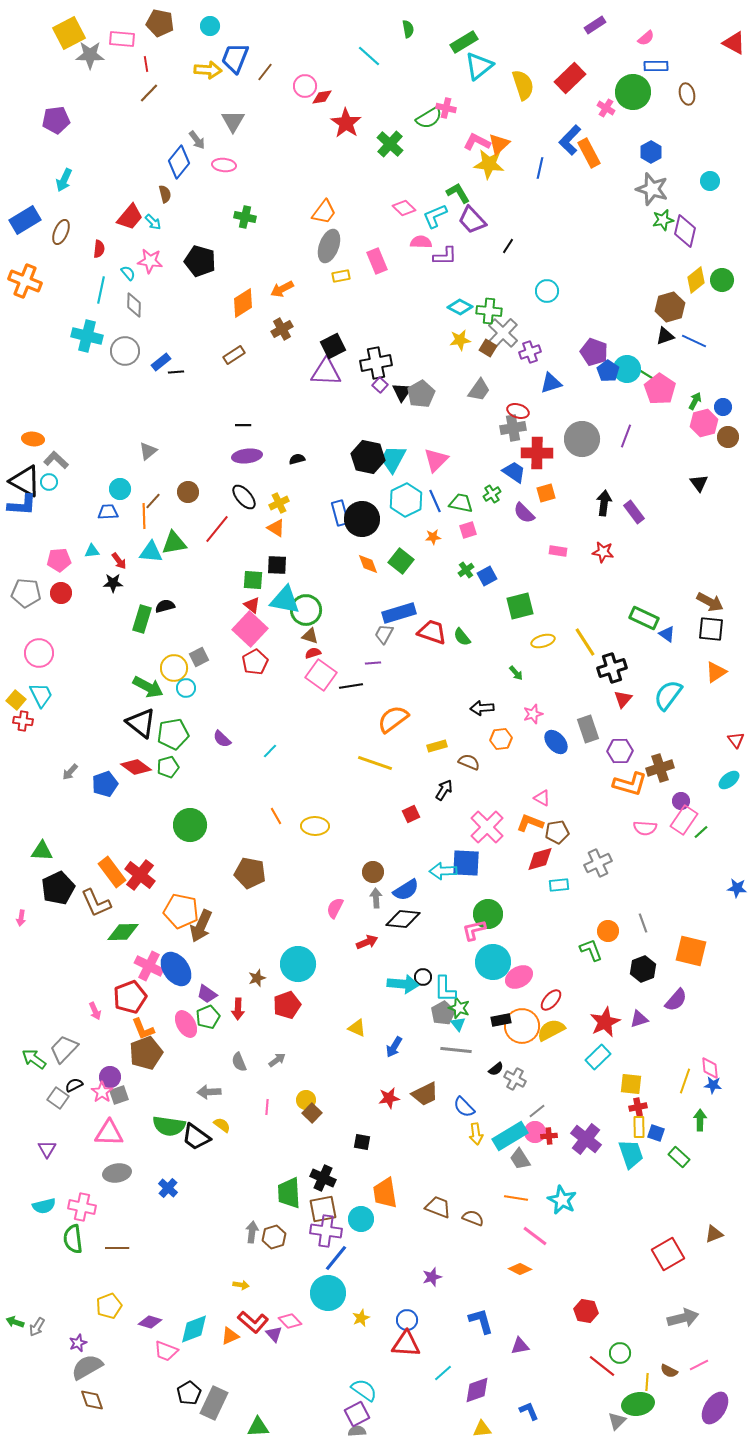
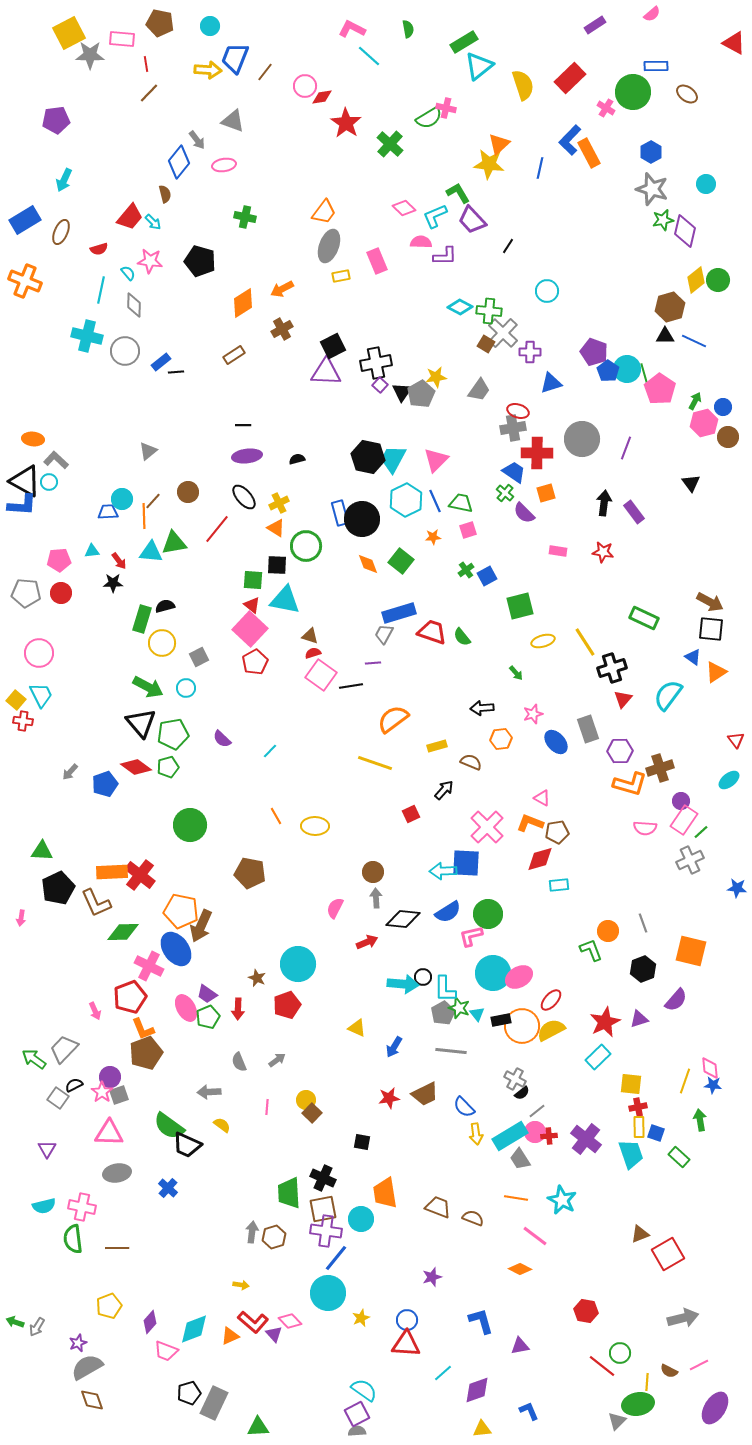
pink semicircle at (646, 38): moved 6 px right, 24 px up
brown ellipse at (687, 94): rotated 40 degrees counterclockwise
gray triangle at (233, 121): rotated 40 degrees counterclockwise
pink L-shape at (477, 142): moved 125 px left, 113 px up
pink ellipse at (224, 165): rotated 15 degrees counterclockwise
cyan circle at (710, 181): moved 4 px left, 3 px down
red semicircle at (99, 249): rotated 66 degrees clockwise
green circle at (722, 280): moved 4 px left
black triangle at (665, 336): rotated 18 degrees clockwise
yellow star at (460, 340): moved 24 px left, 37 px down
brown square at (488, 348): moved 2 px left, 4 px up
purple cross at (530, 352): rotated 20 degrees clockwise
green line at (644, 373): rotated 42 degrees clockwise
purple line at (626, 436): moved 12 px down
black triangle at (699, 483): moved 8 px left
cyan circle at (120, 489): moved 2 px right, 10 px down
green cross at (492, 494): moved 13 px right, 1 px up; rotated 18 degrees counterclockwise
green circle at (306, 610): moved 64 px up
blue triangle at (667, 634): moved 26 px right, 23 px down
yellow circle at (174, 668): moved 12 px left, 25 px up
black triangle at (141, 723): rotated 12 degrees clockwise
brown semicircle at (469, 762): moved 2 px right
black arrow at (444, 790): rotated 10 degrees clockwise
gray cross at (598, 863): moved 92 px right, 3 px up
orange rectangle at (112, 872): rotated 56 degrees counterclockwise
blue semicircle at (406, 890): moved 42 px right, 22 px down
pink L-shape at (474, 930): moved 3 px left, 6 px down
cyan circle at (493, 962): moved 11 px down
blue ellipse at (176, 969): moved 20 px up
brown star at (257, 978): rotated 30 degrees counterclockwise
pink ellipse at (186, 1024): moved 16 px up
cyan triangle at (458, 1024): moved 19 px right, 10 px up
gray line at (456, 1050): moved 5 px left, 1 px down
black semicircle at (496, 1069): moved 26 px right, 24 px down
green arrow at (700, 1120): rotated 10 degrees counterclockwise
green semicircle at (169, 1126): rotated 28 degrees clockwise
black trapezoid at (196, 1137): moved 9 px left, 8 px down; rotated 12 degrees counterclockwise
brown triangle at (714, 1234): moved 74 px left
purple diamond at (150, 1322): rotated 65 degrees counterclockwise
black pentagon at (189, 1393): rotated 15 degrees clockwise
